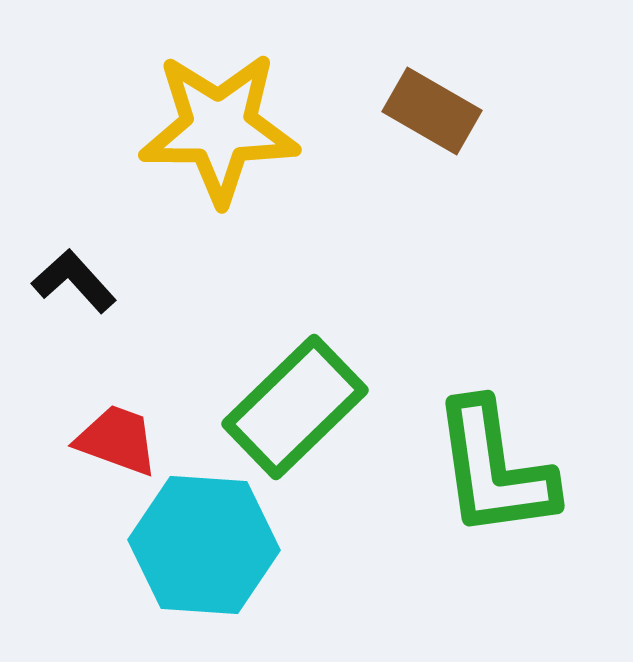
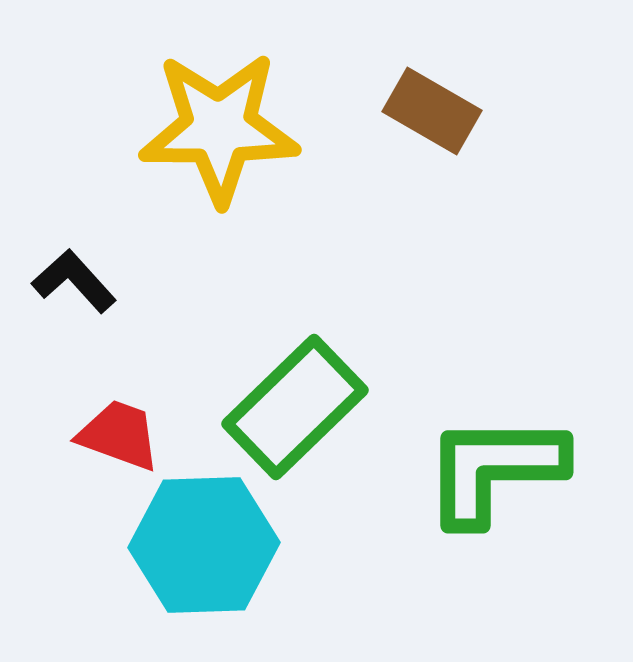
red trapezoid: moved 2 px right, 5 px up
green L-shape: rotated 98 degrees clockwise
cyan hexagon: rotated 6 degrees counterclockwise
